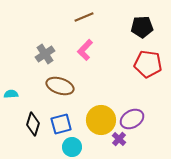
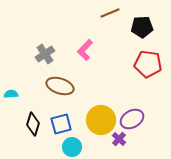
brown line: moved 26 px right, 4 px up
